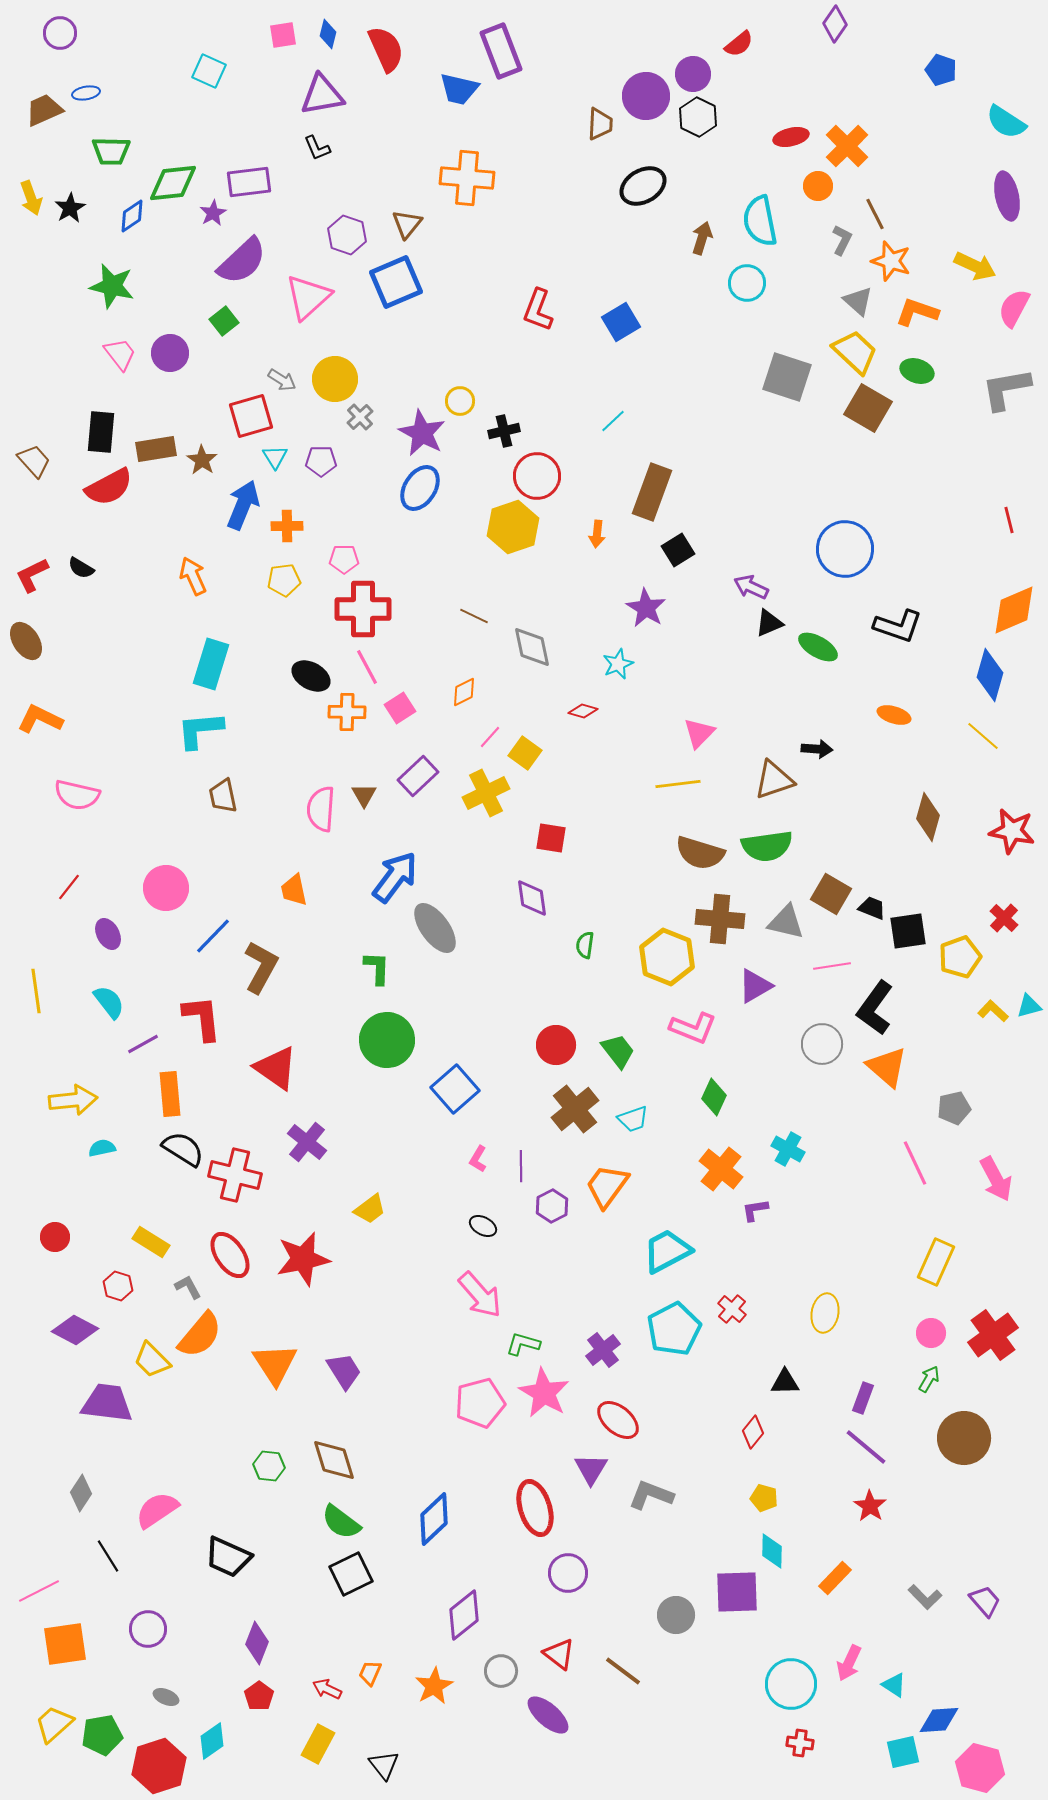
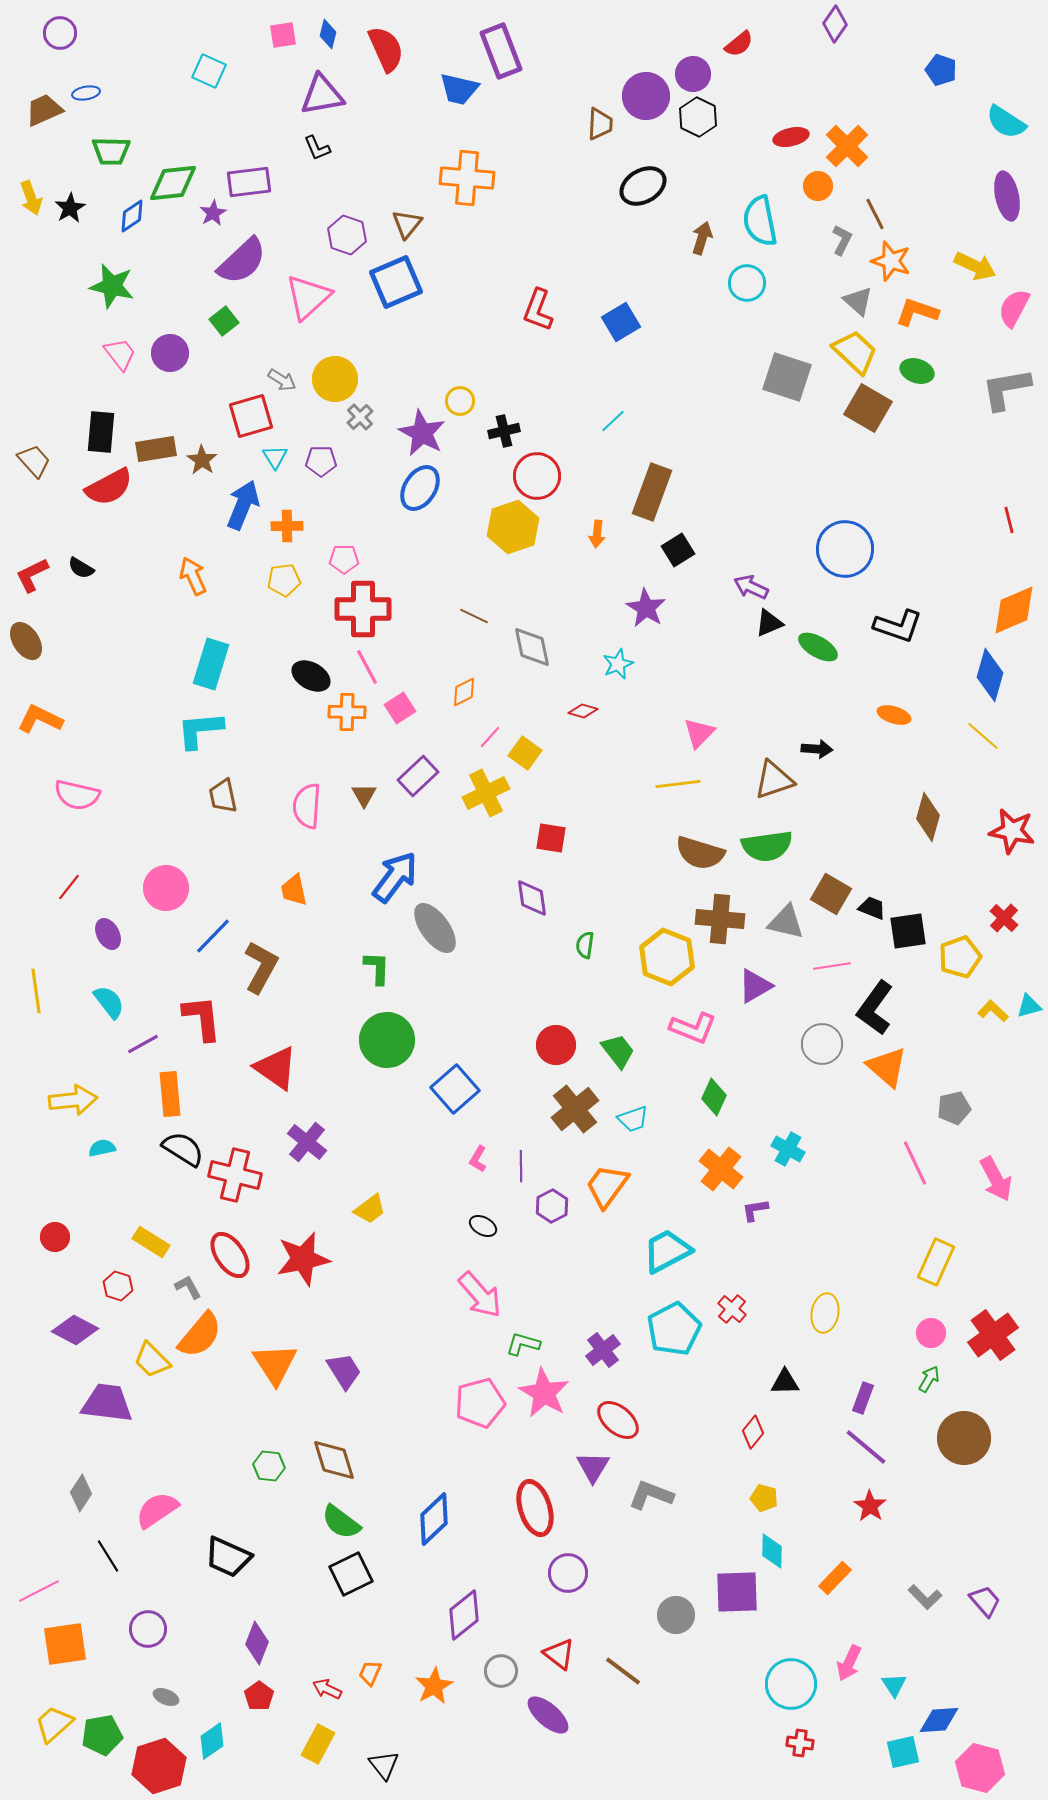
pink semicircle at (321, 809): moved 14 px left, 3 px up
purple triangle at (591, 1469): moved 2 px right, 2 px up
cyan triangle at (894, 1685): rotated 24 degrees clockwise
